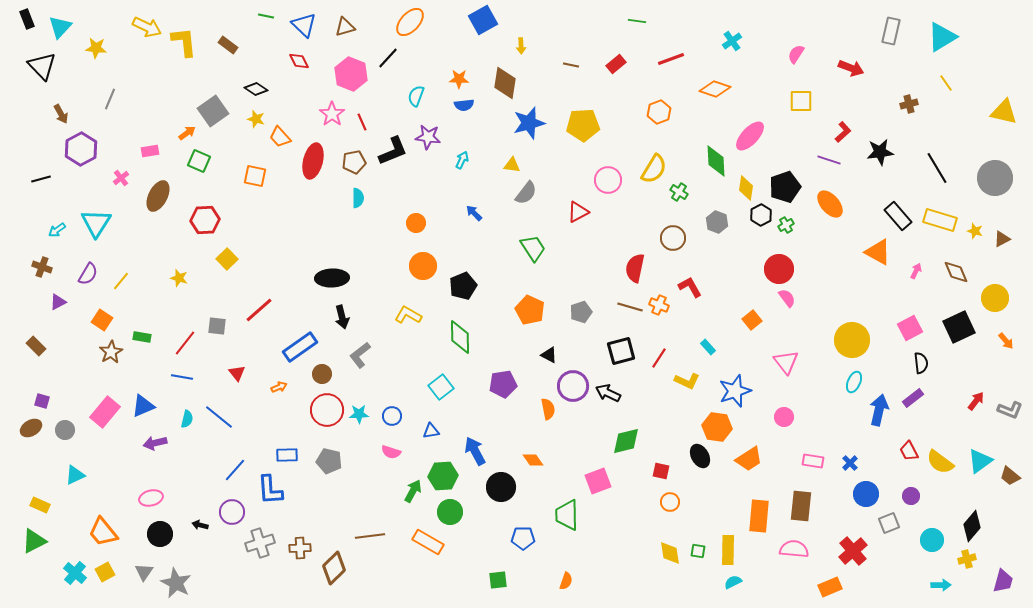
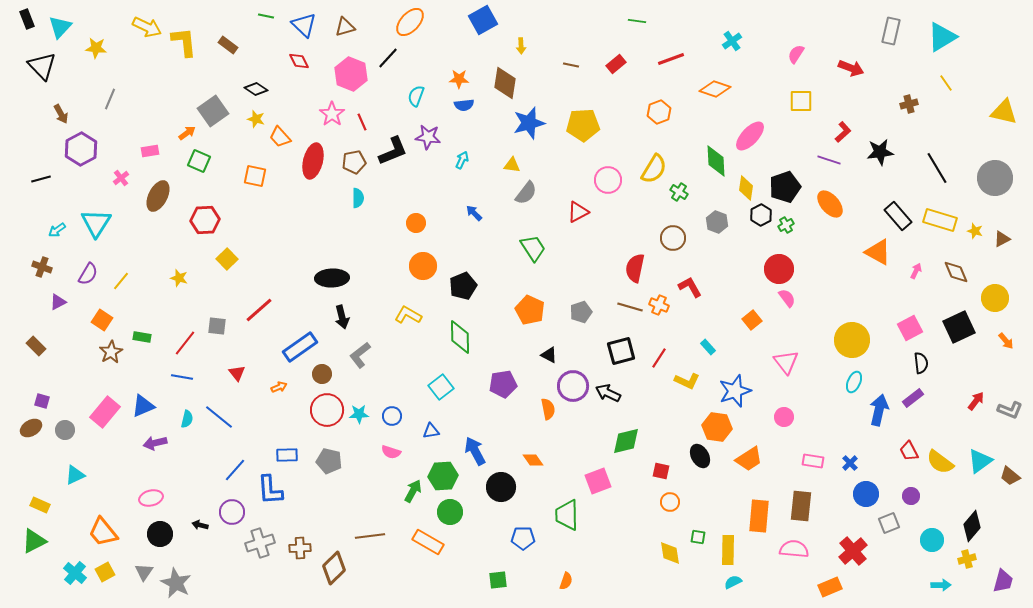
green square at (698, 551): moved 14 px up
